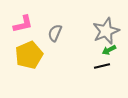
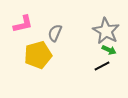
gray star: rotated 20 degrees counterclockwise
green arrow: rotated 128 degrees counterclockwise
yellow pentagon: moved 9 px right; rotated 8 degrees clockwise
black line: rotated 14 degrees counterclockwise
